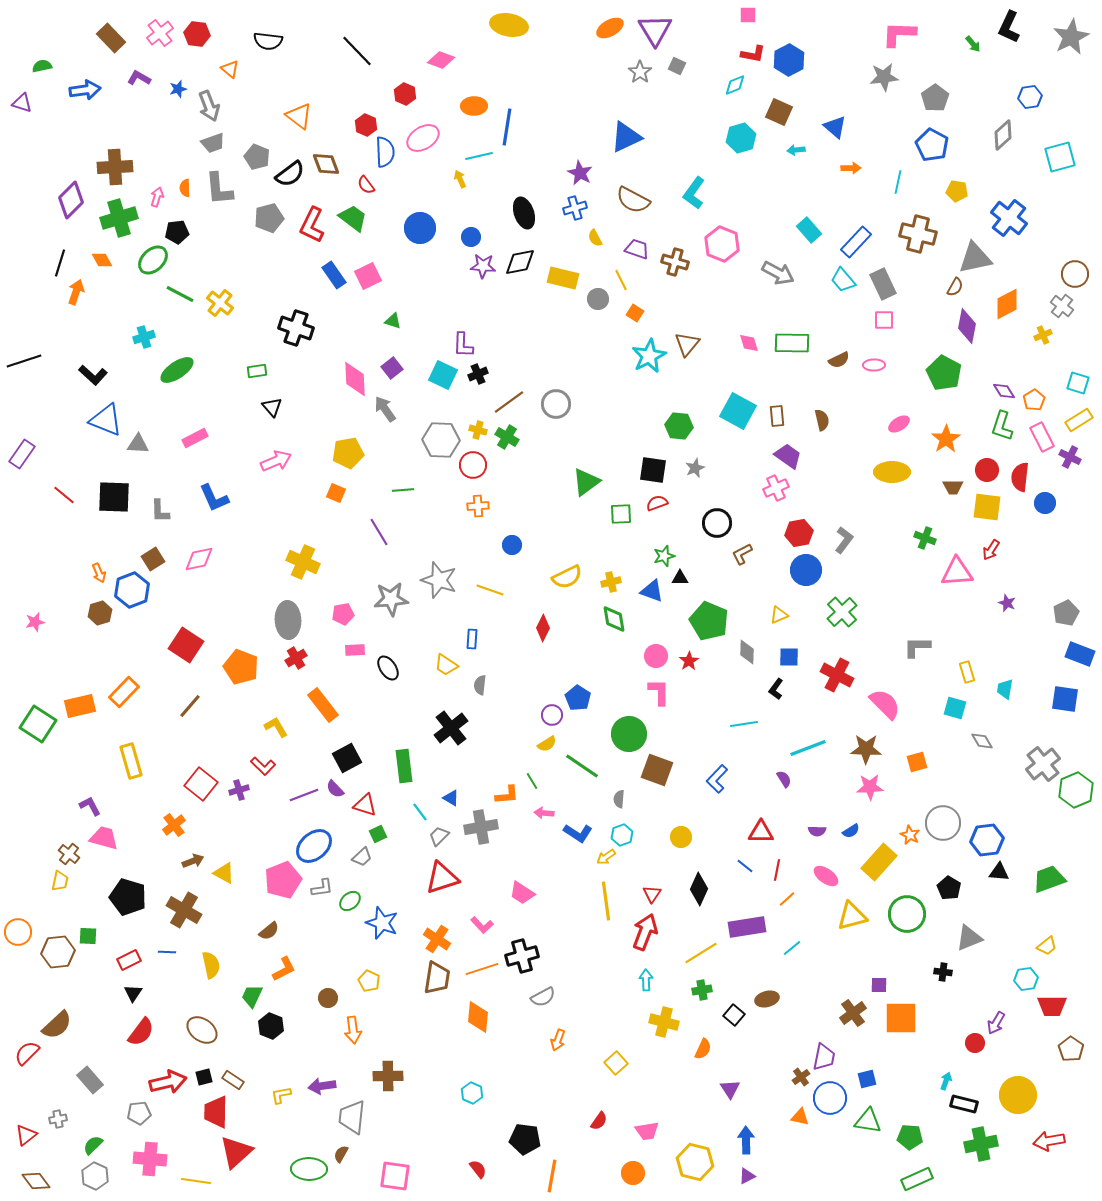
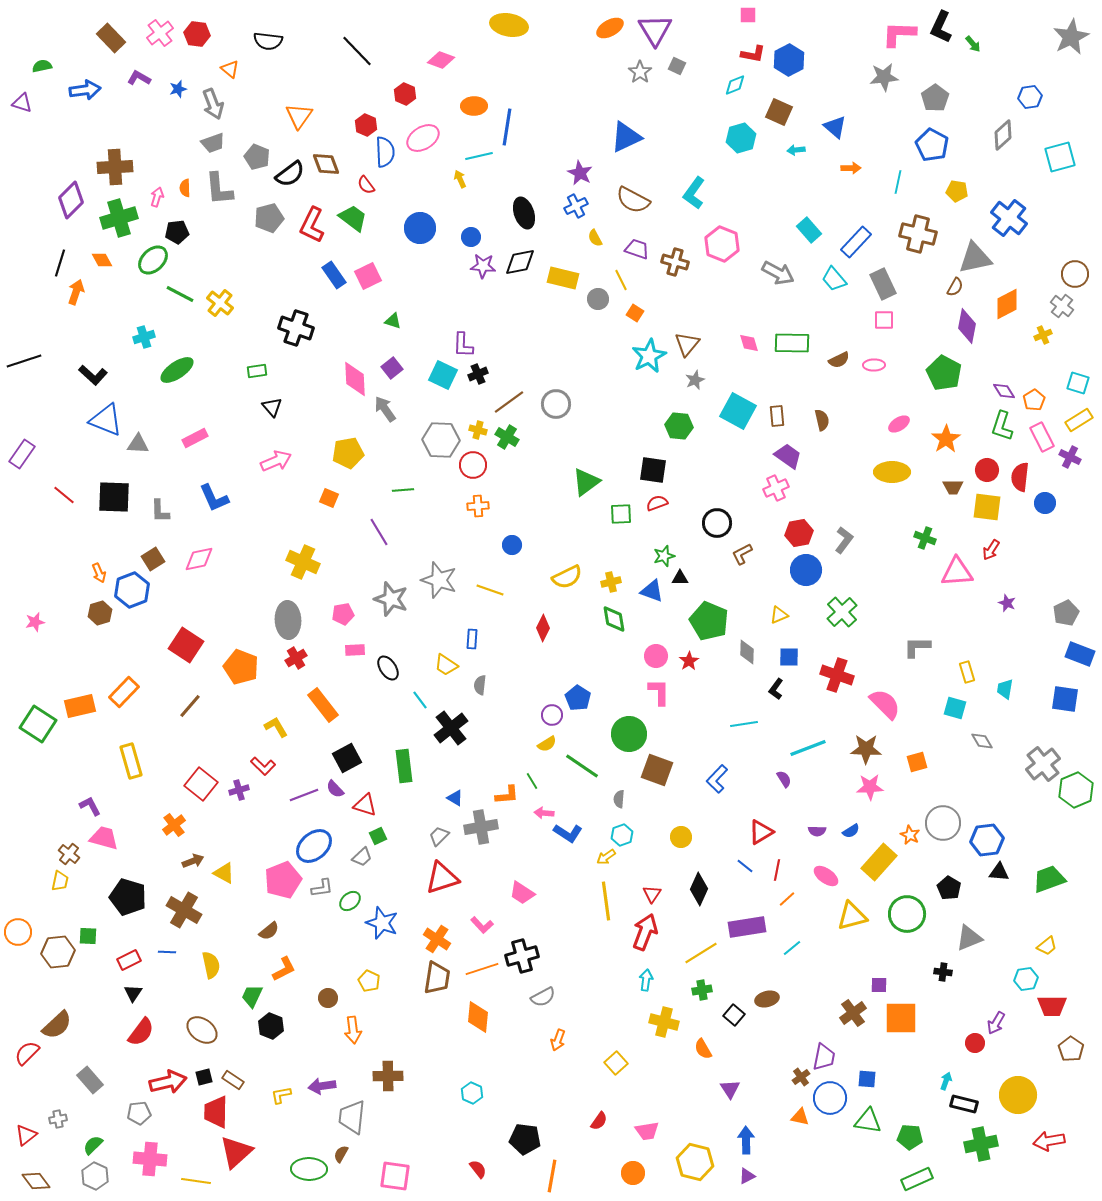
black L-shape at (1009, 27): moved 68 px left
gray arrow at (209, 106): moved 4 px right, 2 px up
orange triangle at (299, 116): rotated 28 degrees clockwise
blue cross at (575, 208): moved 1 px right, 2 px up; rotated 10 degrees counterclockwise
cyan trapezoid at (843, 280): moved 9 px left, 1 px up
gray star at (695, 468): moved 88 px up
orange square at (336, 493): moved 7 px left, 5 px down
gray star at (391, 599): rotated 24 degrees clockwise
red cross at (837, 675): rotated 8 degrees counterclockwise
blue triangle at (451, 798): moved 4 px right
cyan line at (420, 812): moved 112 px up
red triangle at (761, 832): rotated 32 degrees counterclockwise
blue L-shape at (578, 833): moved 10 px left
green square at (378, 834): moved 2 px down
cyan arrow at (646, 980): rotated 10 degrees clockwise
orange semicircle at (703, 1049): rotated 125 degrees clockwise
blue square at (867, 1079): rotated 18 degrees clockwise
